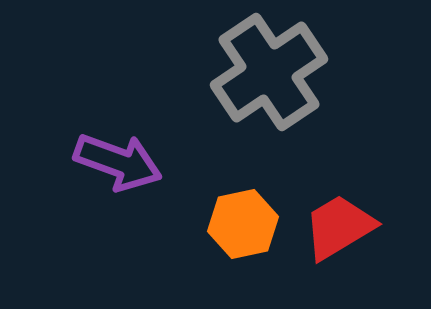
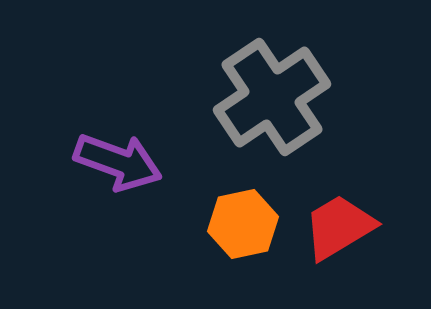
gray cross: moved 3 px right, 25 px down
